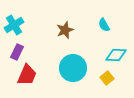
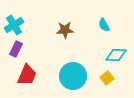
brown star: rotated 18 degrees clockwise
purple rectangle: moved 1 px left, 3 px up
cyan circle: moved 8 px down
